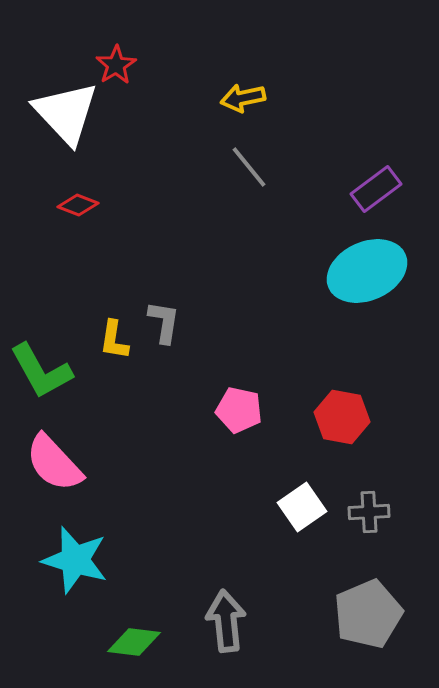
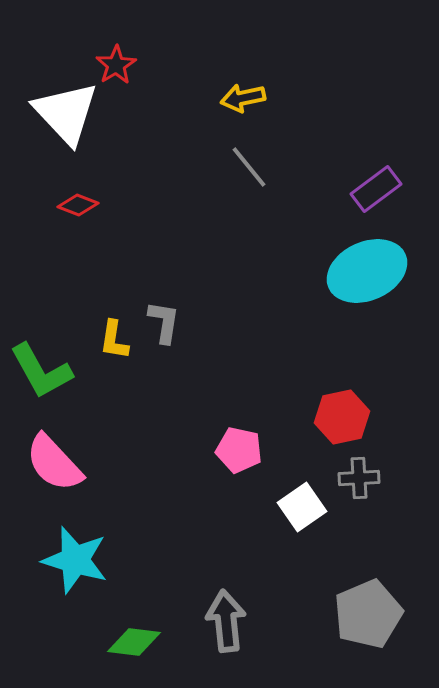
pink pentagon: moved 40 px down
red hexagon: rotated 22 degrees counterclockwise
gray cross: moved 10 px left, 34 px up
